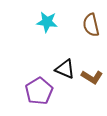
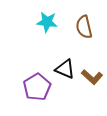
brown semicircle: moved 7 px left, 2 px down
brown L-shape: rotated 10 degrees clockwise
purple pentagon: moved 2 px left, 4 px up
